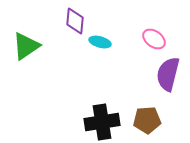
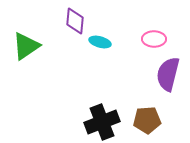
pink ellipse: rotated 35 degrees counterclockwise
black cross: rotated 12 degrees counterclockwise
